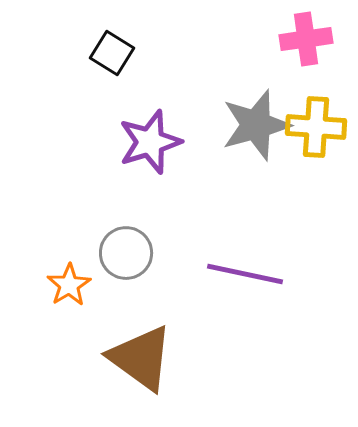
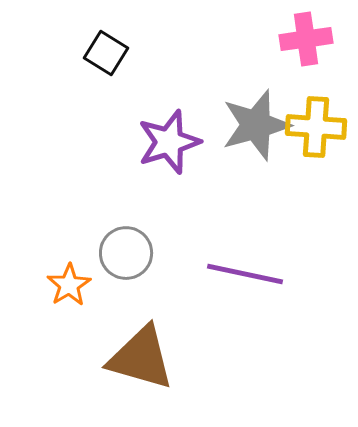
black square: moved 6 px left
purple star: moved 19 px right
brown triangle: rotated 20 degrees counterclockwise
